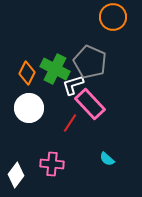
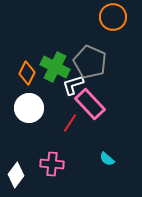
green cross: moved 2 px up
